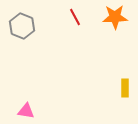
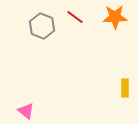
red line: rotated 24 degrees counterclockwise
gray hexagon: moved 20 px right
pink triangle: rotated 30 degrees clockwise
